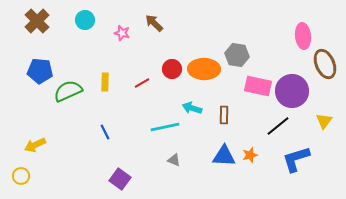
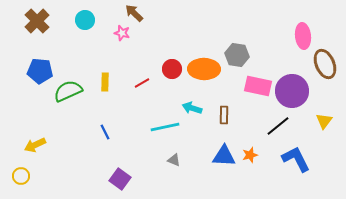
brown arrow: moved 20 px left, 10 px up
blue L-shape: rotated 80 degrees clockwise
